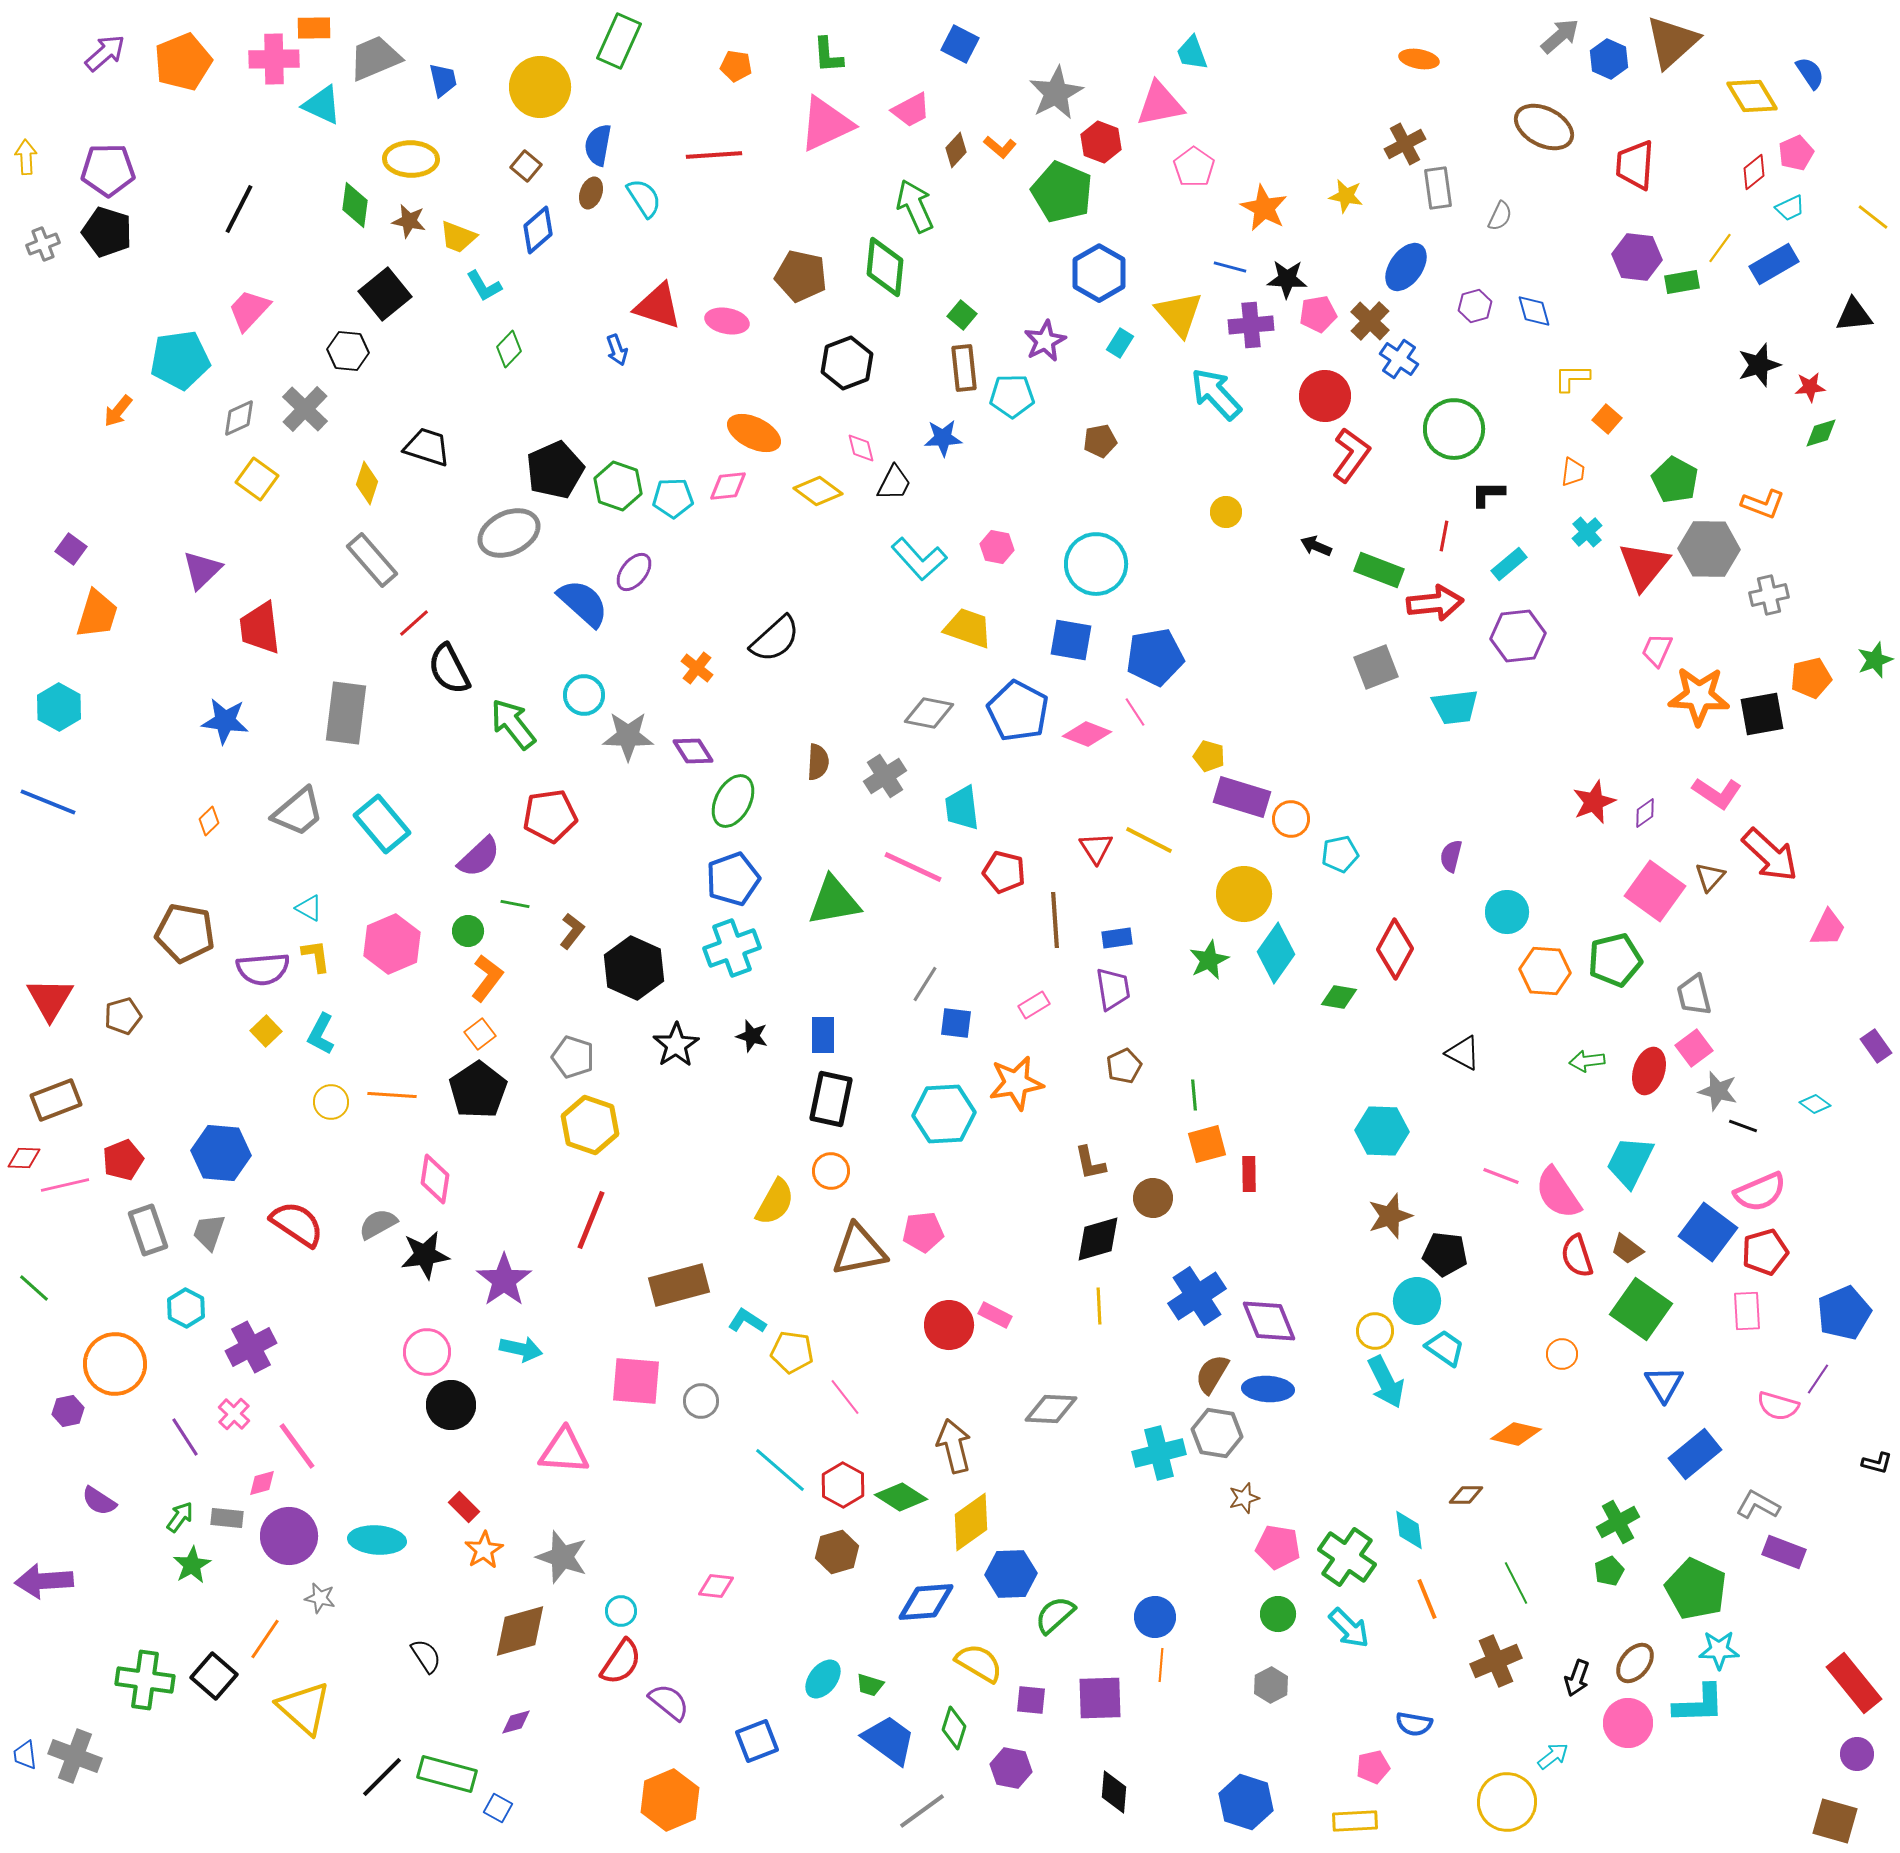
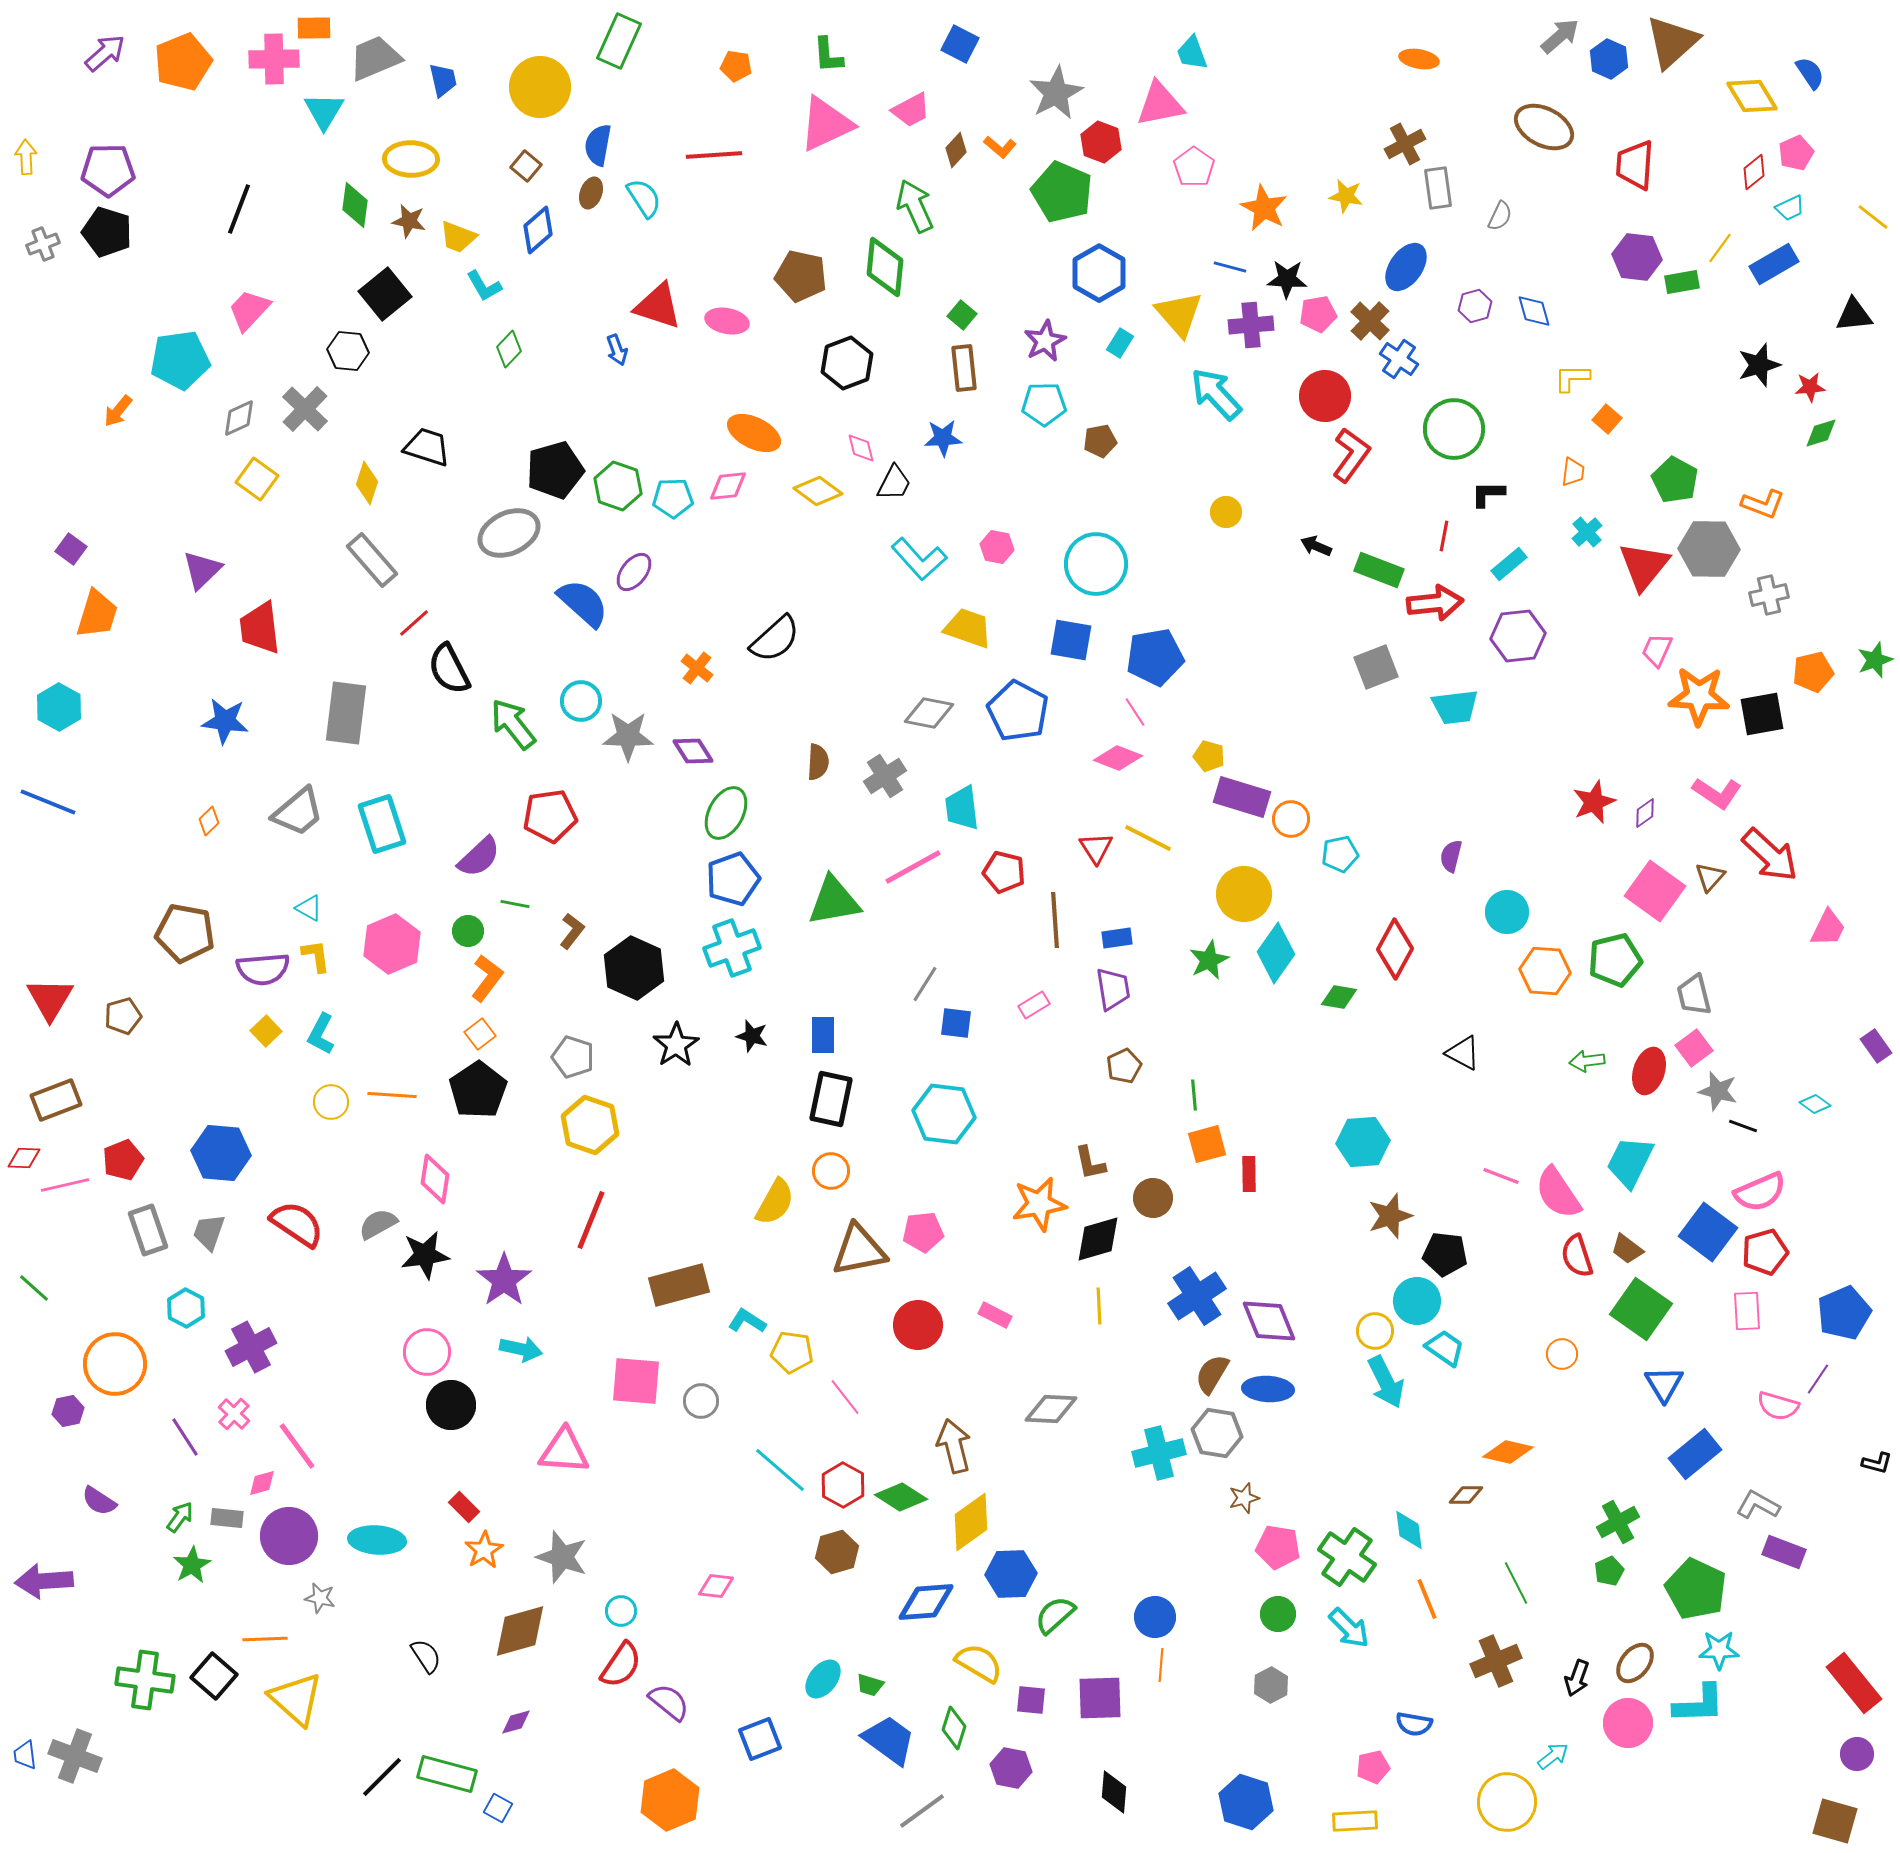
cyan triangle at (322, 105): moved 2 px right, 6 px down; rotated 36 degrees clockwise
black line at (239, 209): rotated 6 degrees counterclockwise
cyan pentagon at (1012, 396): moved 32 px right, 8 px down
black pentagon at (555, 470): rotated 8 degrees clockwise
orange pentagon at (1811, 678): moved 2 px right, 6 px up
cyan circle at (584, 695): moved 3 px left, 6 px down
pink diamond at (1087, 734): moved 31 px right, 24 px down
green ellipse at (733, 801): moved 7 px left, 12 px down
cyan rectangle at (382, 824): rotated 22 degrees clockwise
yellow line at (1149, 840): moved 1 px left, 2 px up
pink line at (913, 867): rotated 54 degrees counterclockwise
orange star at (1016, 1083): moved 23 px right, 121 px down
cyan hexagon at (944, 1114): rotated 10 degrees clockwise
cyan hexagon at (1382, 1131): moved 19 px left, 11 px down; rotated 6 degrees counterclockwise
red circle at (949, 1325): moved 31 px left
orange diamond at (1516, 1434): moved 8 px left, 18 px down
orange line at (265, 1639): rotated 54 degrees clockwise
red semicircle at (621, 1662): moved 3 px down
yellow triangle at (304, 1708): moved 8 px left, 9 px up
blue square at (757, 1741): moved 3 px right, 2 px up
